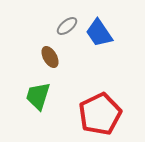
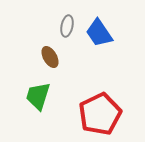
gray ellipse: rotated 40 degrees counterclockwise
